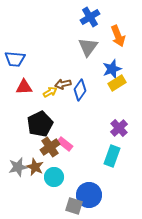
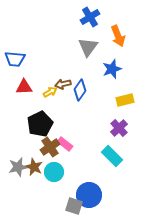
yellow rectangle: moved 8 px right, 17 px down; rotated 18 degrees clockwise
cyan rectangle: rotated 65 degrees counterclockwise
brown star: moved 1 px left
cyan circle: moved 5 px up
